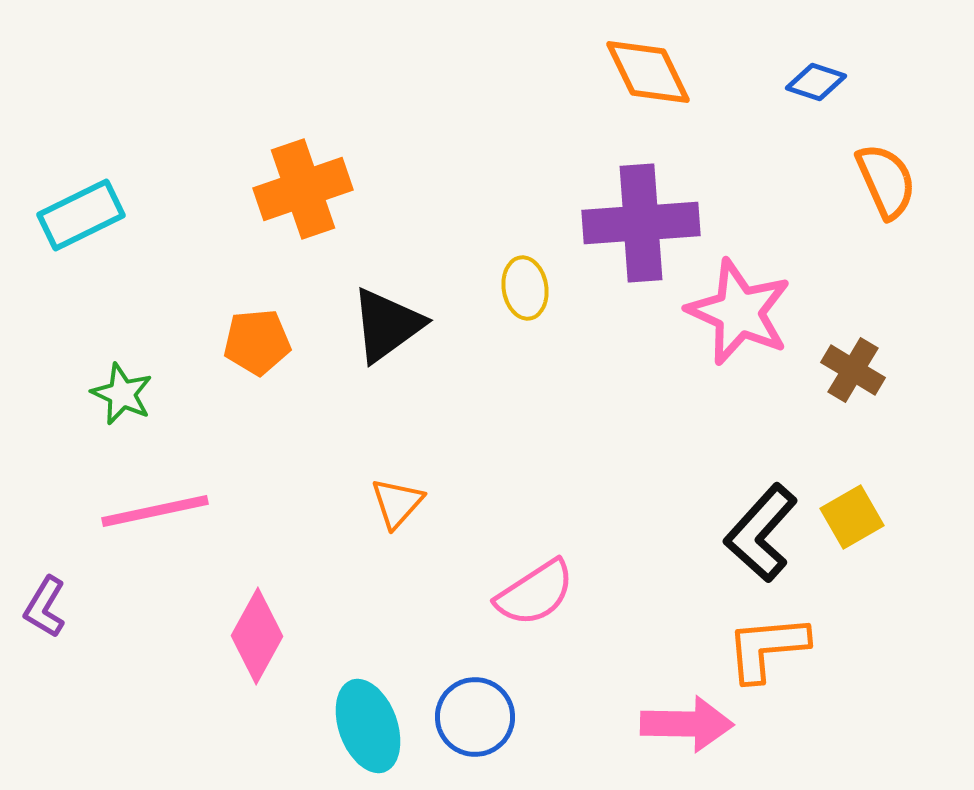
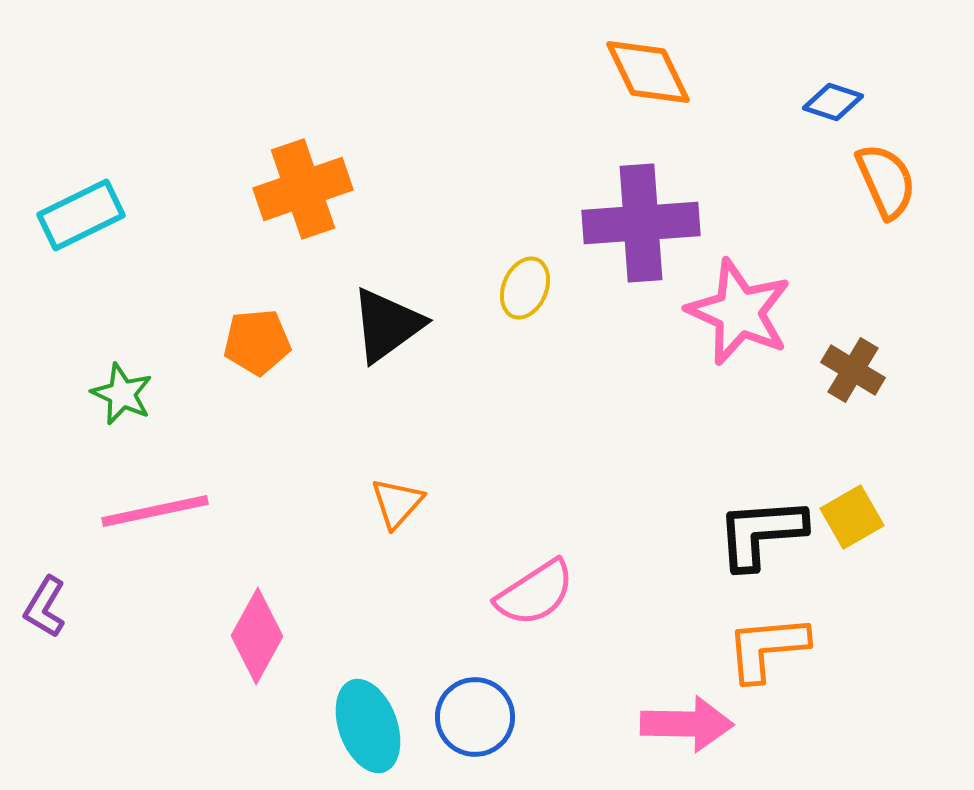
blue diamond: moved 17 px right, 20 px down
yellow ellipse: rotated 32 degrees clockwise
black L-shape: rotated 44 degrees clockwise
